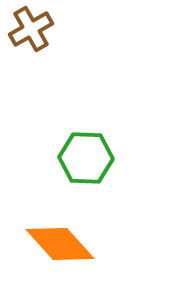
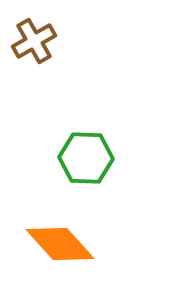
brown cross: moved 3 px right, 12 px down
